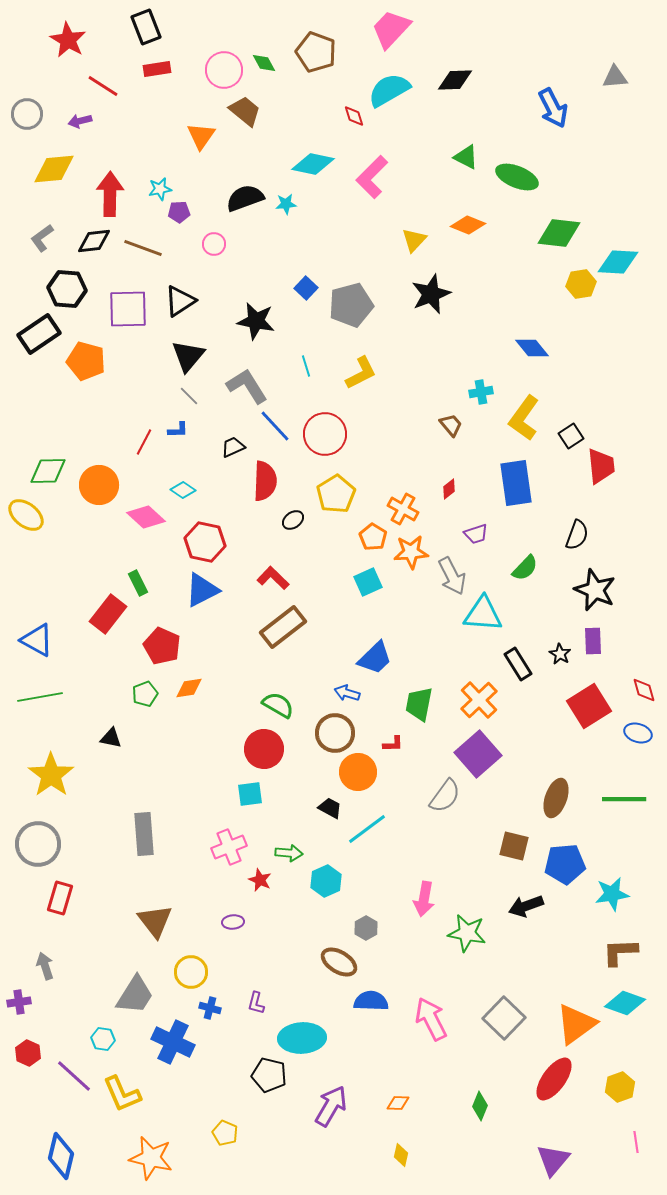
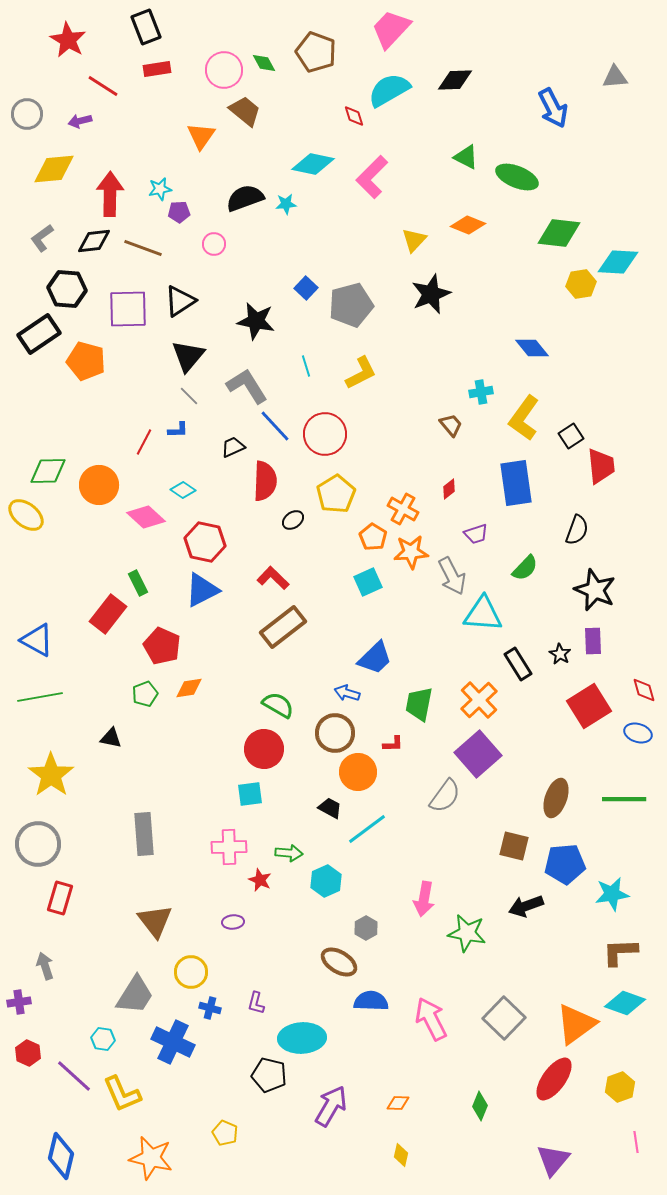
black semicircle at (577, 535): moved 5 px up
pink cross at (229, 847): rotated 20 degrees clockwise
